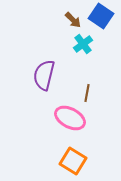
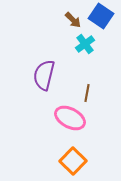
cyan cross: moved 2 px right
orange square: rotated 12 degrees clockwise
